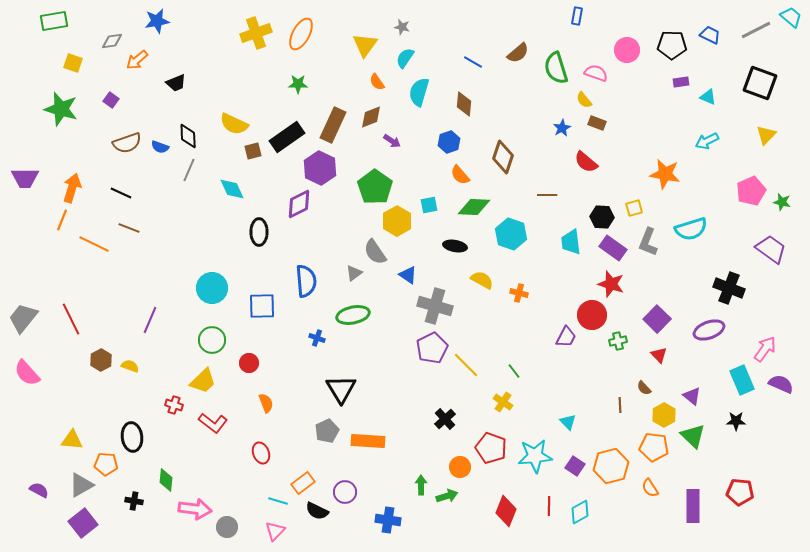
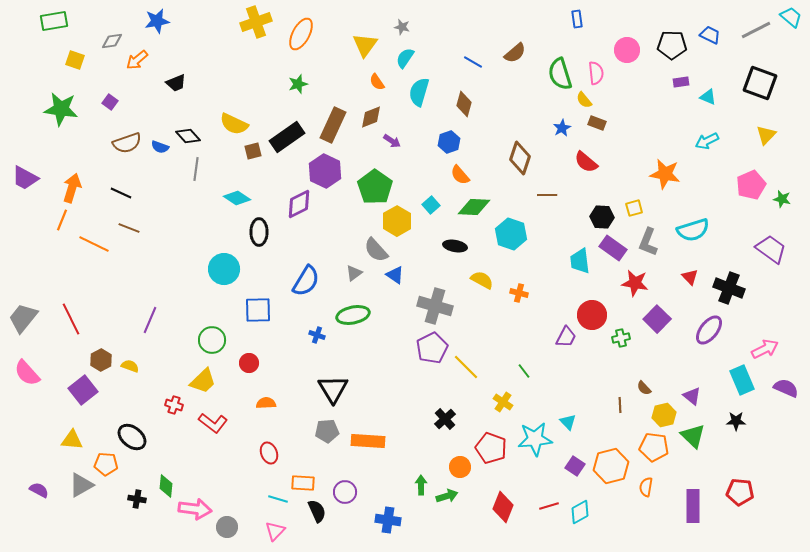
blue rectangle at (577, 16): moved 3 px down; rotated 18 degrees counterclockwise
yellow cross at (256, 33): moved 11 px up
brown semicircle at (518, 53): moved 3 px left
yellow square at (73, 63): moved 2 px right, 3 px up
green semicircle at (556, 68): moved 4 px right, 6 px down
pink semicircle at (596, 73): rotated 65 degrees clockwise
green star at (298, 84): rotated 18 degrees counterclockwise
purple square at (111, 100): moved 1 px left, 2 px down
brown diamond at (464, 104): rotated 10 degrees clockwise
green star at (61, 109): rotated 8 degrees counterclockwise
black diamond at (188, 136): rotated 40 degrees counterclockwise
brown diamond at (503, 157): moved 17 px right, 1 px down
purple hexagon at (320, 168): moved 5 px right, 3 px down
gray line at (189, 170): moved 7 px right, 1 px up; rotated 15 degrees counterclockwise
purple trapezoid at (25, 178): rotated 28 degrees clockwise
cyan diamond at (232, 189): moved 5 px right, 9 px down; rotated 32 degrees counterclockwise
pink pentagon at (751, 191): moved 6 px up
green star at (782, 202): moved 3 px up
cyan square at (429, 205): moved 2 px right; rotated 30 degrees counterclockwise
cyan semicircle at (691, 229): moved 2 px right, 1 px down
cyan trapezoid at (571, 242): moved 9 px right, 19 px down
gray semicircle at (375, 252): moved 1 px right, 2 px up; rotated 8 degrees counterclockwise
blue triangle at (408, 275): moved 13 px left
blue semicircle at (306, 281): rotated 36 degrees clockwise
red star at (611, 284): moved 24 px right, 1 px up; rotated 8 degrees counterclockwise
cyan circle at (212, 288): moved 12 px right, 19 px up
blue square at (262, 306): moved 4 px left, 4 px down
purple ellipse at (709, 330): rotated 32 degrees counterclockwise
blue cross at (317, 338): moved 3 px up
green cross at (618, 341): moved 3 px right, 3 px up
pink arrow at (765, 349): rotated 28 degrees clockwise
red triangle at (659, 355): moved 31 px right, 78 px up
yellow line at (466, 365): moved 2 px down
green line at (514, 371): moved 10 px right
purple semicircle at (781, 384): moved 5 px right, 4 px down
black triangle at (341, 389): moved 8 px left
orange semicircle at (266, 403): rotated 72 degrees counterclockwise
yellow hexagon at (664, 415): rotated 15 degrees clockwise
gray pentagon at (327, 431): rotated 20 degrees clockwise
black ellipse at (132, 437): rotated 44 degrees counterclockwise
red ellipse at (261, 453): moved 8 px right
cyan star at (535, 456): moved 17 px up
green diamond at (166, 480): moved 6 px down
orange rectangle at (303, 483): rotated 40 degrees clockwise
orange semicircle at (650, 488): moved 4 px left, 1 px up; rotated 42 degrees clockwise
black cross at (134, 501): moved 3 px right, 2 px up
cyan line at (278, 501): moved 2 px up
red line at (549, 506): rotated 72 degrees clockwise
black semicircle at (317, 511): rotated 140 degrees counterclockwise
red diamond at (506, 511): moved 3 px left, 4 px up
purple square at (83, 523): moved 133 px up
